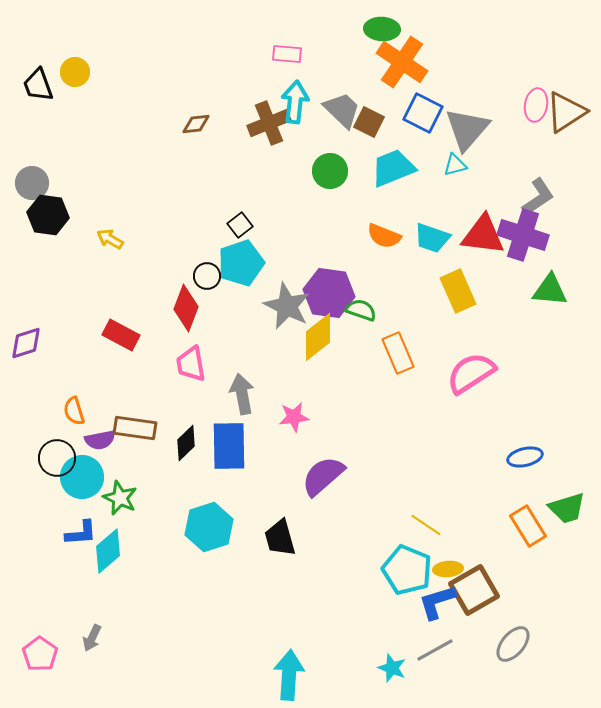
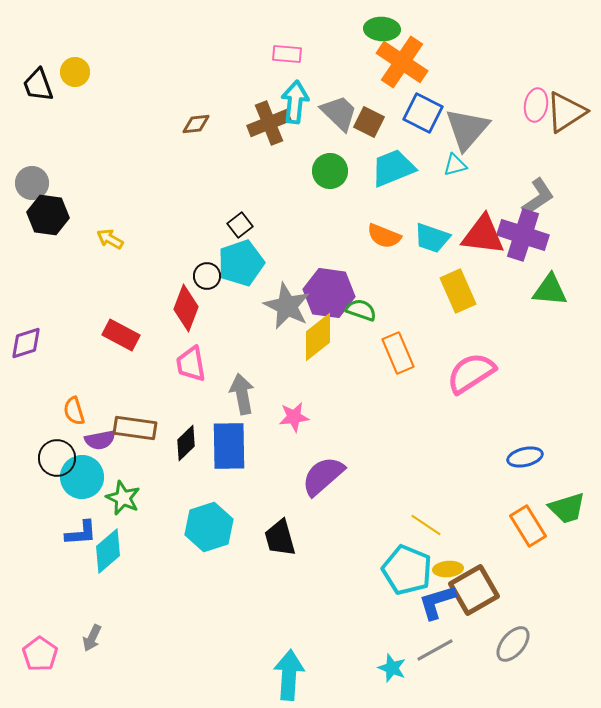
gray trapezoid at (342, 110): moved 3 px left, 3 px down
green star at (120, 498): moved 3 px right
